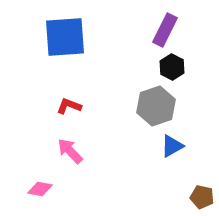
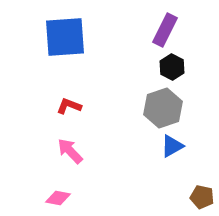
gray hexagon: moved 7 px right, 2 px down
pink diamond: moved 18 px right, 9 px down
